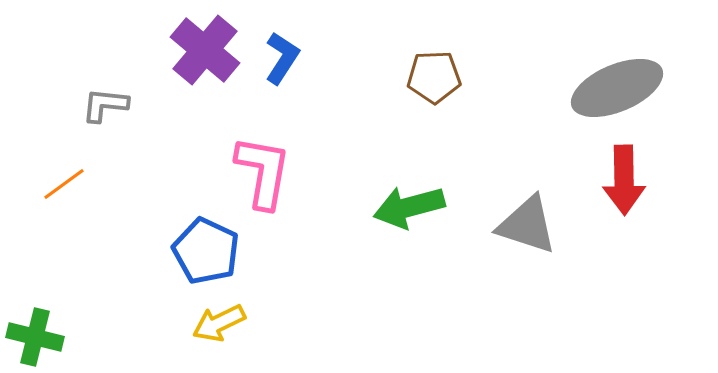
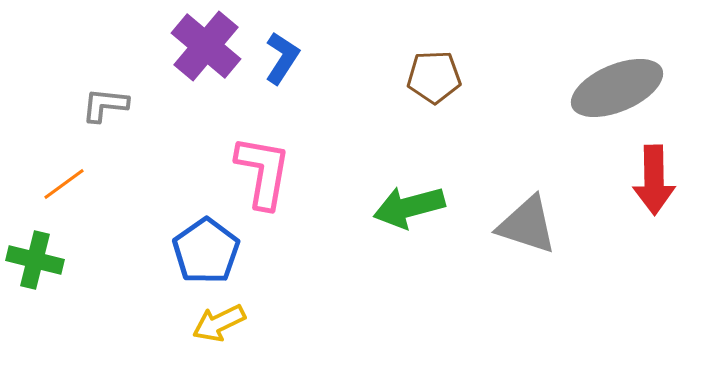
purple cross: moved 1 px right, 4 px up
red arrow: moved 30 px right
blue pentagon: rotated 12 degrees clockwise
green cross: moved 77 px up
